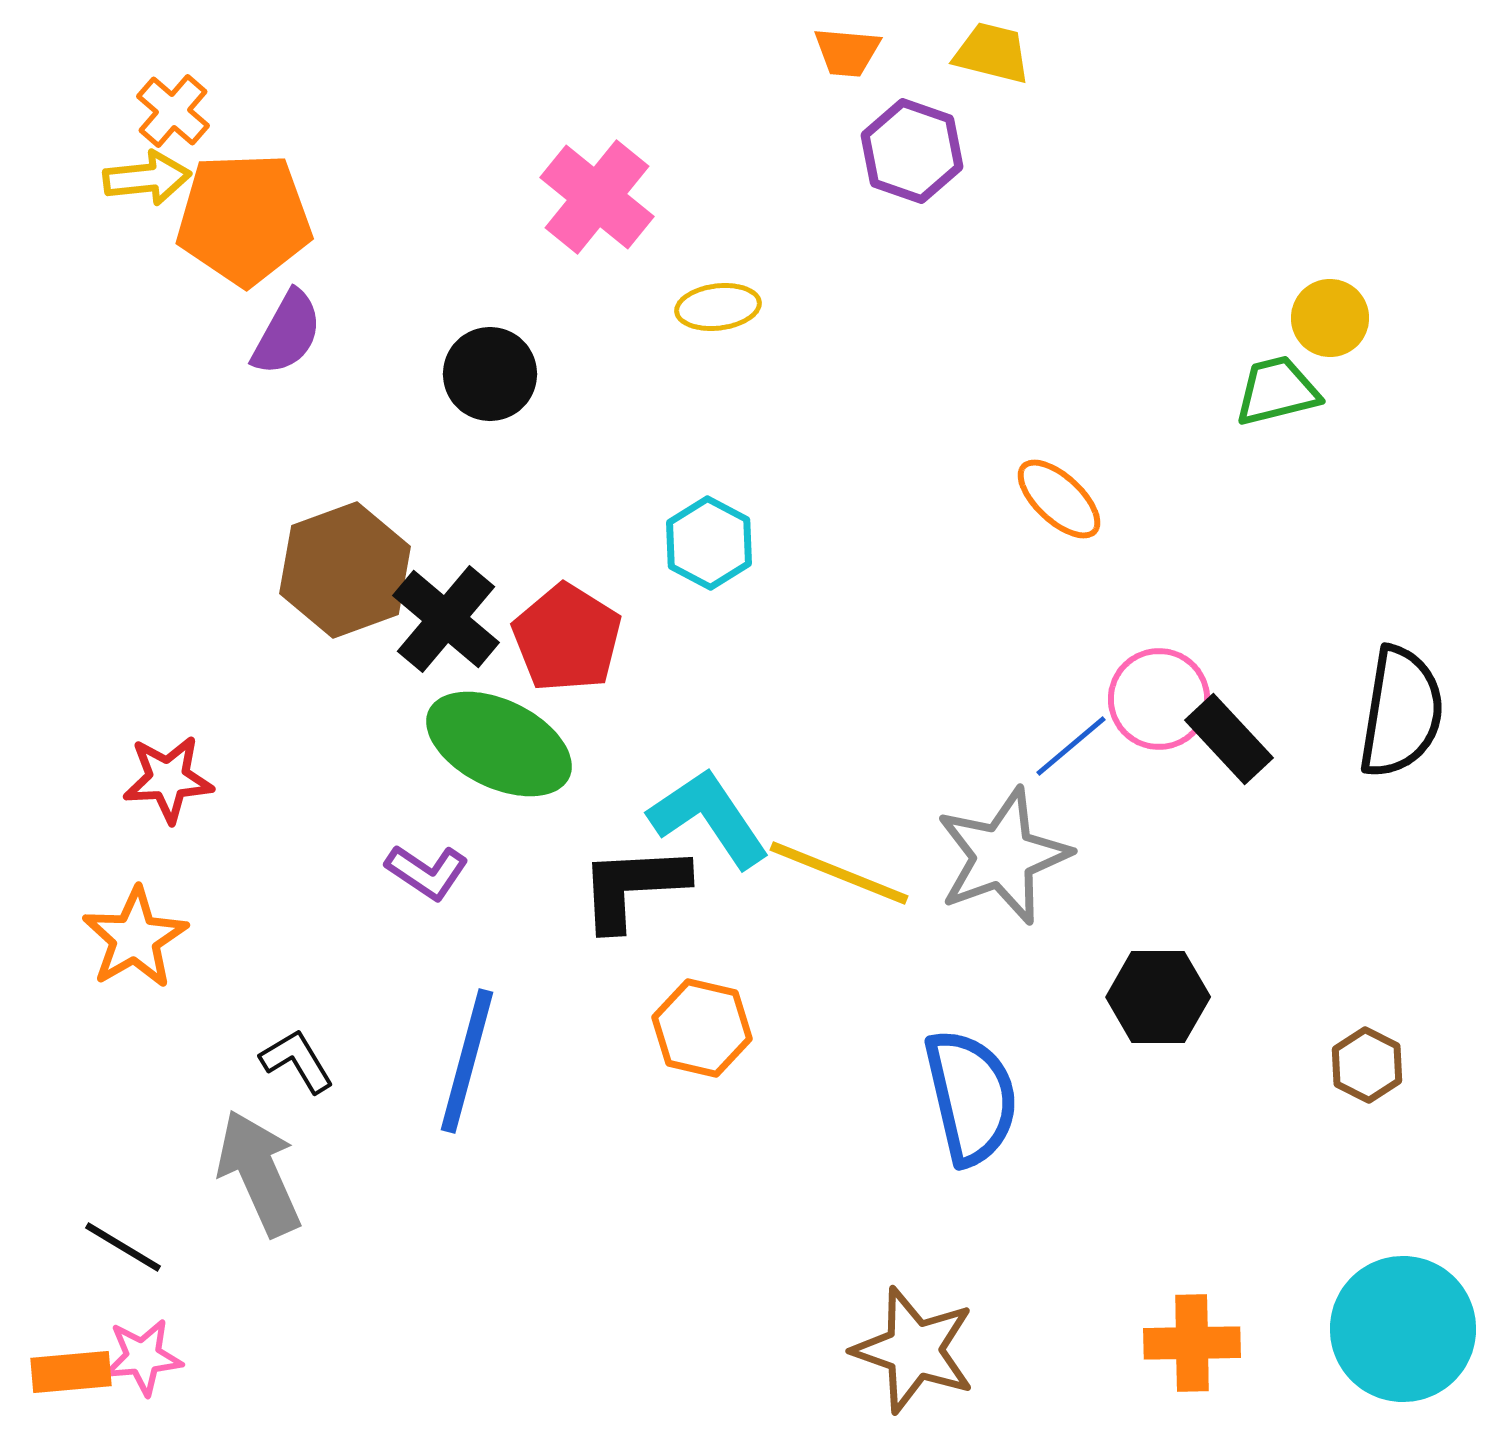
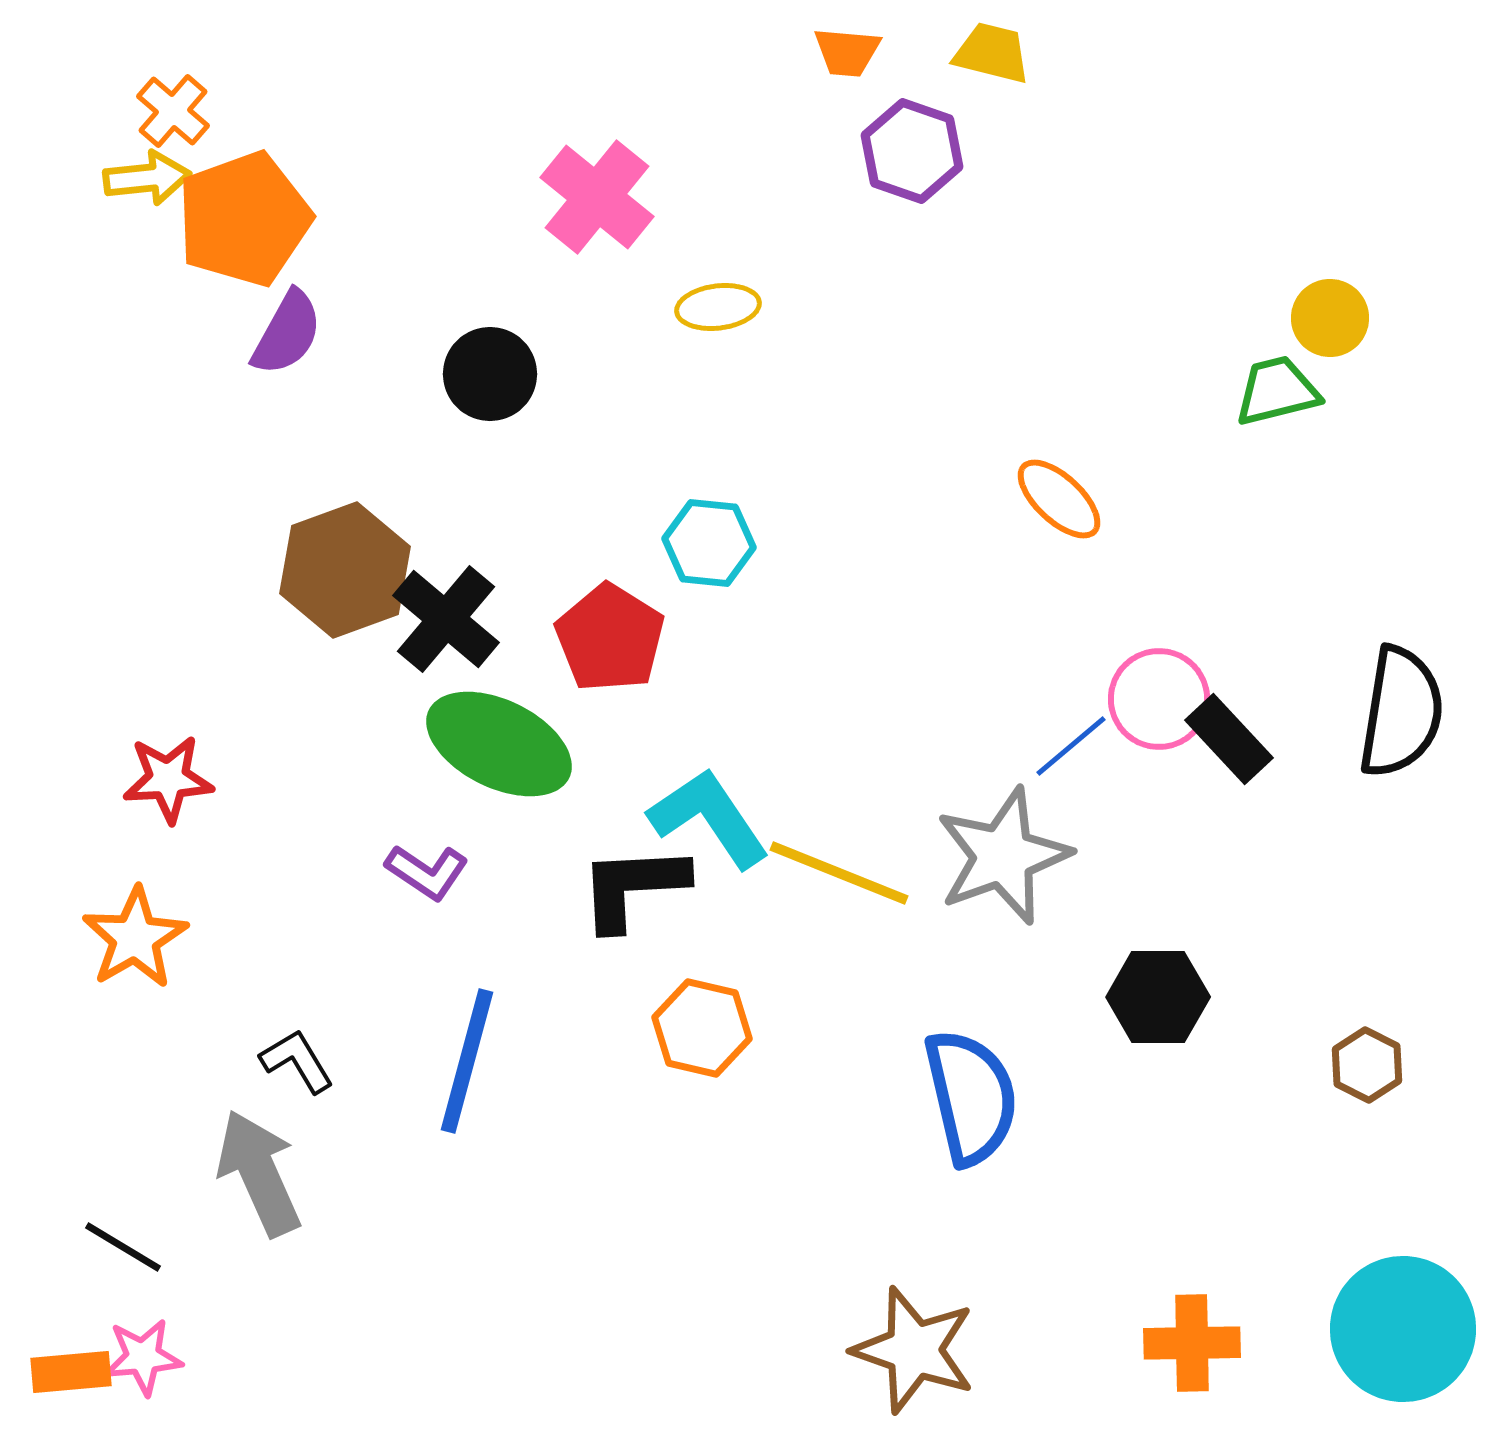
orange pentagon at (244, 219): rotated 18 degrees counterclockwise
cyan hexagon at (709, 543): rotated 22 degrees counterclockwise
red pentagon at (567, 638): moved 43 px right
